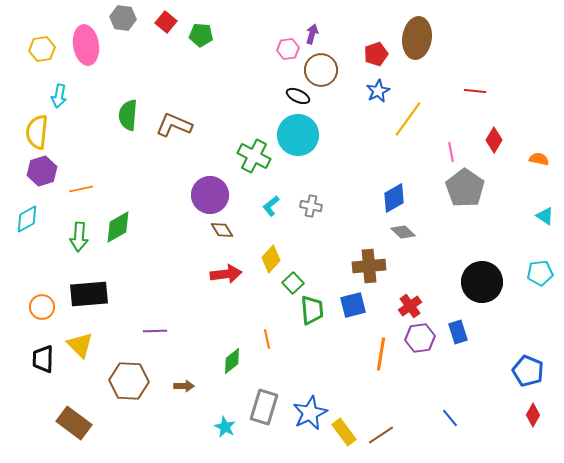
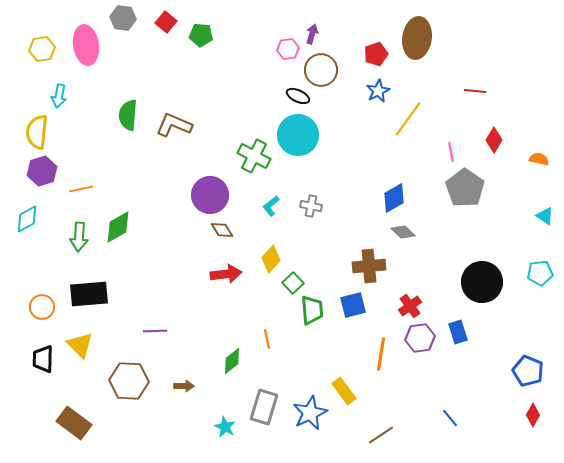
yellow rectangle at (344, 432): moved 41 px up
